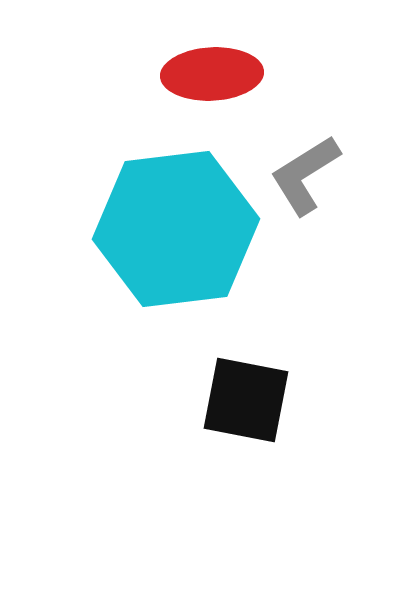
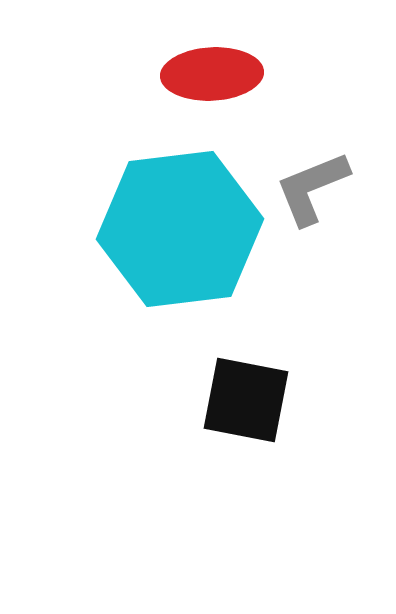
gray L-shape: moved 7 px right, 13 px down; rotated 10 degrees clockwise
cyan hexagon: moved 4 px right
